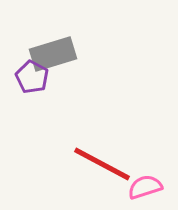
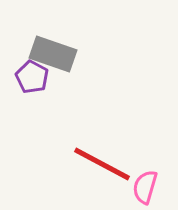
gray rectangle: rotated 36 degrees clockwise
pink semicircle: rotated 56 degrees counterclockwise
